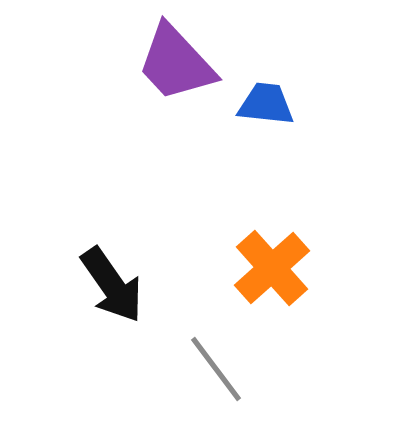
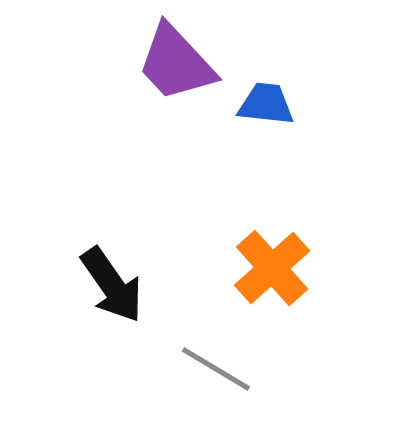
gray line: rotated 22 degrees counterclockwise
